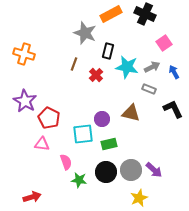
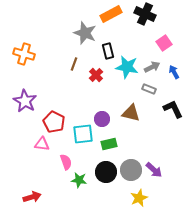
black rectangle: rotated 28 degrees counterclockwise
red pentagon: moved 5 px right, 4 px down
